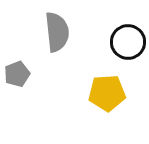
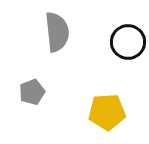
gray pentagon: moved 15 px right, 18 px down
yellow pentagon: moved 19 px down
